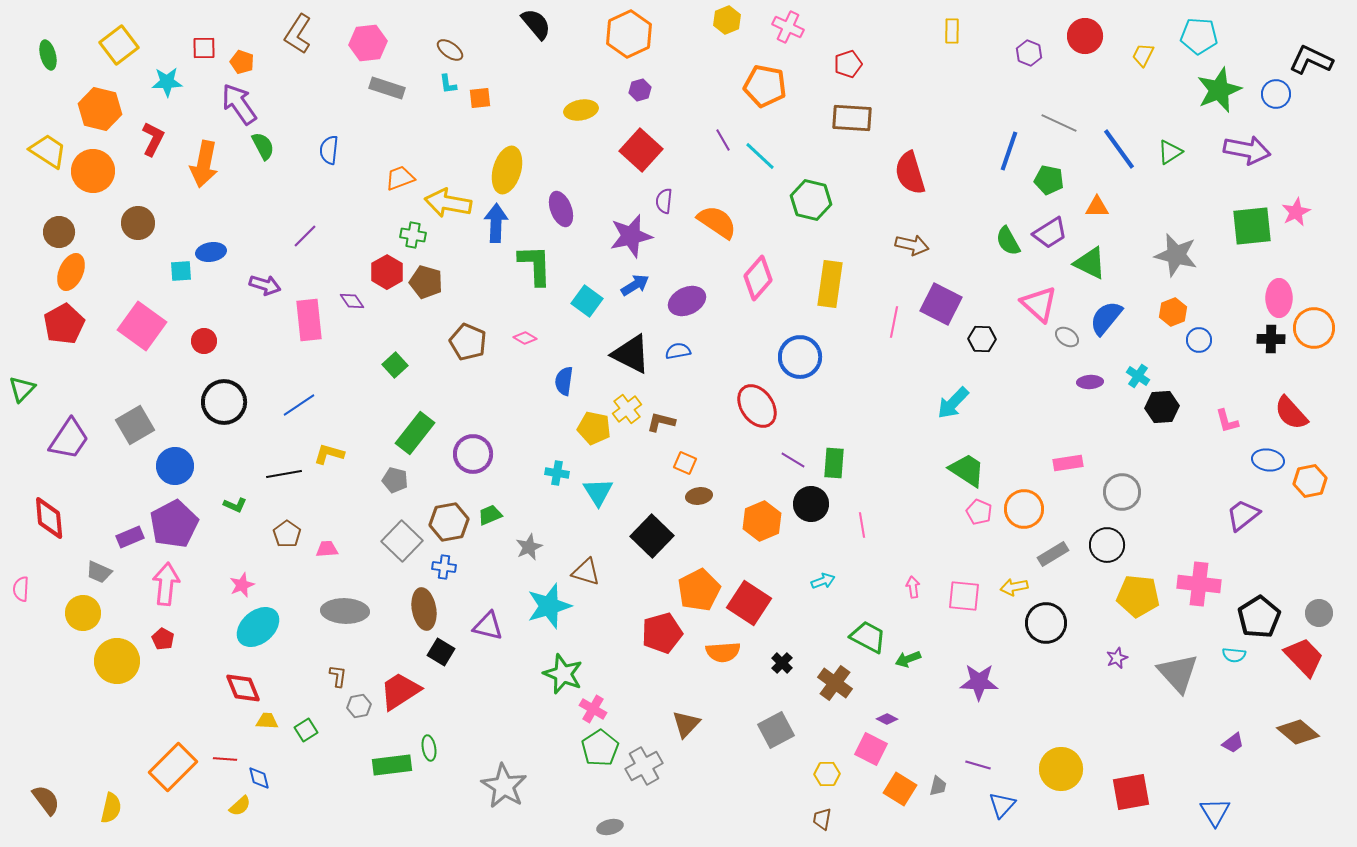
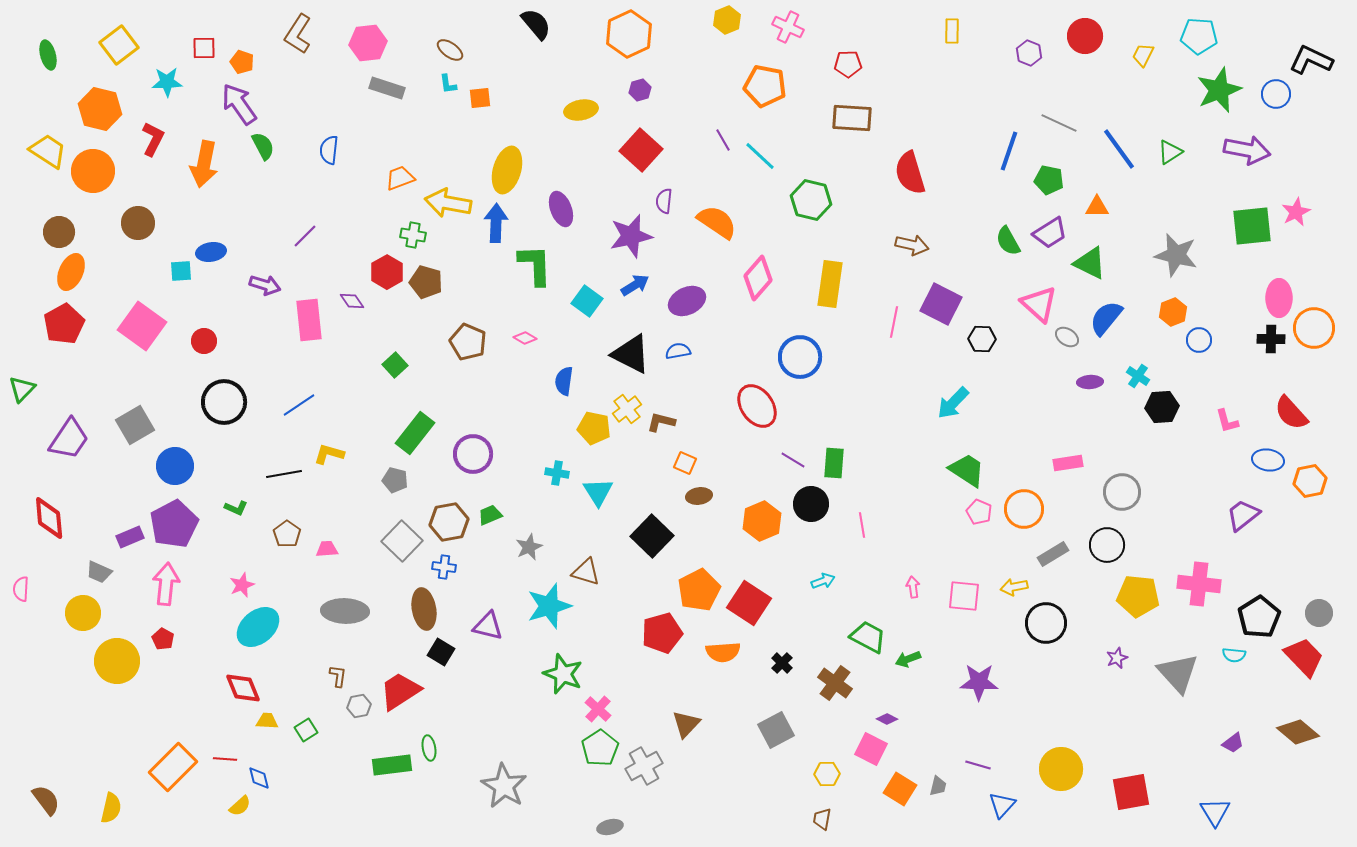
red pentagon at (848, 64): rotated 16 degrees clockwise
green L-shape at (235, 505): moved 1 px right, 3 px down
pink cross at (593, 709): moved 5 px right; rotated 12 degrees clockwise
